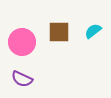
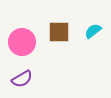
purple semicircle: rotated 55 degrees counterclockwise
